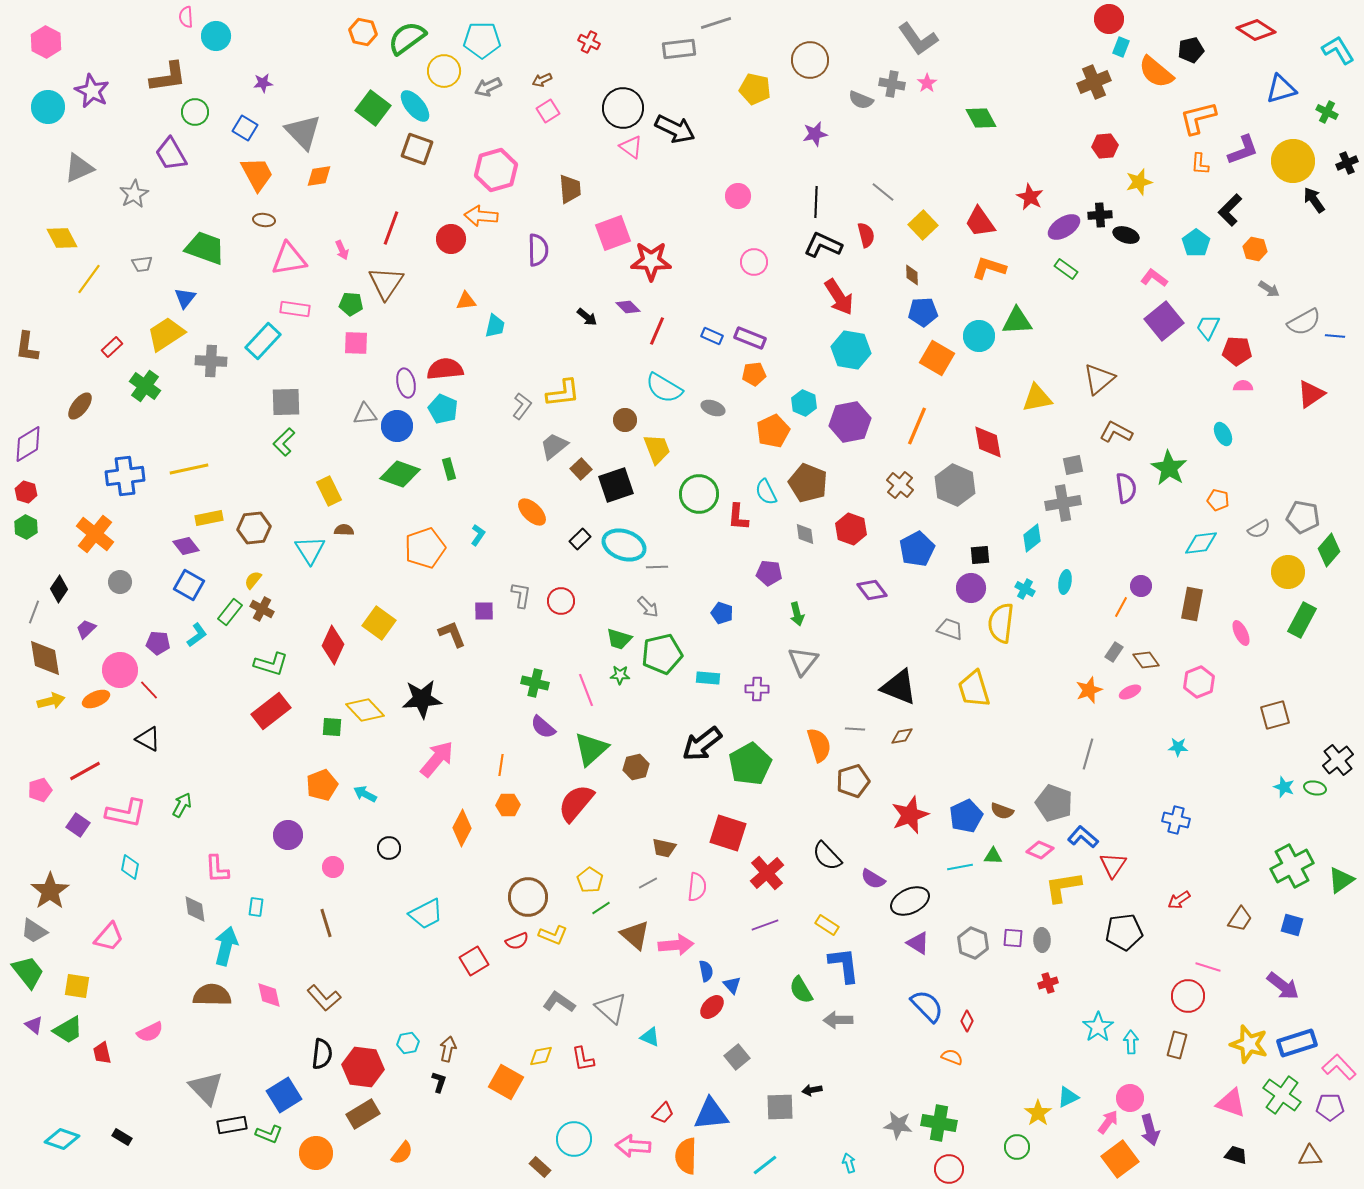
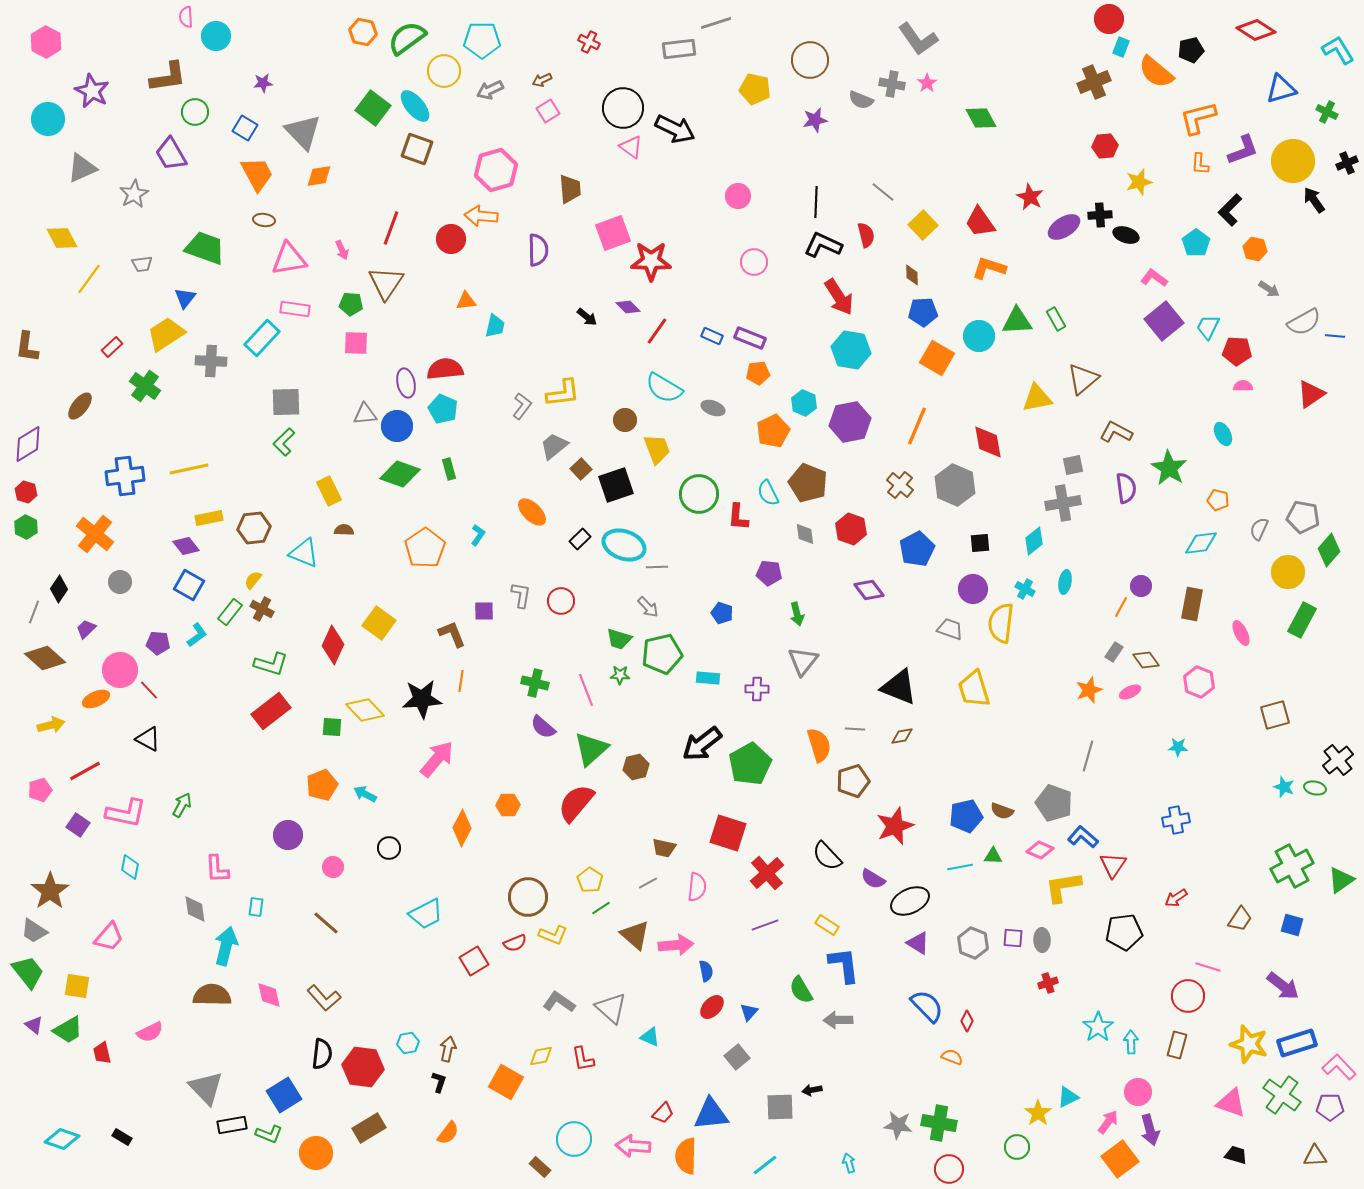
gray arrow at (488, 87): moved 2 px right, 3 px down
cyan circle at (48, 107): moved 12 px down
purple star at (815, 134): moved 14 px up
gray triangle at (79, 168): moved 3 px right
green rectangle at (1066, 269): moved 10 px left, 50 px down; rotated 25 degrees clockwise
red line at (657, 331): rotated 12 degrees clockwise
cyan rectangle at (263, 341): moved 1 px left, 3 px up
orange pentagon at (754, 374): moved 4 px right, 1 px up
brown triangle at (1099, 379): moved 16 px left
cyan semicircle at (766, 492): moved 2 px right, 1 px down
gray semicircle at (1259, 529): rotated 145 degrees clockwise
cyan diamond at (1032, 538): moved 2 px right, 3 px down
orange pentagon at (425, 548): rotated 15 degrees counterclockwise
cyan triangle at (310, 550): moved 6 px left, 3 px down; rotated 36 degrees counterclockwise
black square at (980, 555): moved 12 px up
purple circle at (971, 588): moved 2 px right, 1 px down
purple diamond at (872, 590): moved 3 px left
brown diamond at (45, 658): rotated 39 degrees counterclockwise
pink hexagon at (1199, 682): rotated 16 degrees counterclockwise
yellow arrow at (51, 701): moved 24 px down
gray line at (1088, 754): moved 2 px down
orange line at (501, 765): moved 40 px left, 84 px up
red star at (910, 815): moved 15 px left, 11 px down
blue pentagon at (966, 816): rotated 12 degrees clockwise
blue cross at (1176, 820): rotated 24 degrees counterclockwise
red arrow at (1179, 900): moved 3 px left, 2 px up
brown line at (326, 923): rotated 32 degrees counterclockwise
red semicircle at (517, 941): moved 2 px left, 2 px down
blue triangle at (732, 985): moved 17 px right, 27 px down; rotated 24 degrees clockwise
pink circle at (1130, 1098): moved 8 px right, 6 px up
brown rectangle at (363, 1114): moved 6 px right, 14 px down
orange semicircle at (402, 1153): moved 46 px right, 20 px up
brown triangle at (1310, 1156): moved 5 px right
